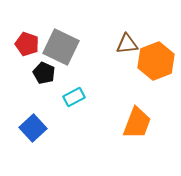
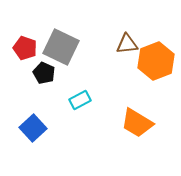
red pentagon: moved 2 px left, 4 px down
cyan rectangle: moved 6 px right, 3 px down
orange trapezoid: rotated 100 degrees clockwise
